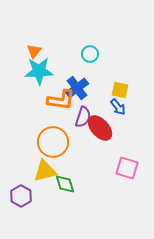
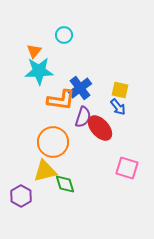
cyan circle: moved 26 px left, 19 px up
blue cross: moved 3 px right
